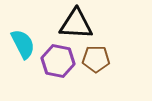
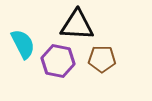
black triangle: moved 1 px right, 1 px down
brown pentagon: moved 6 px right
